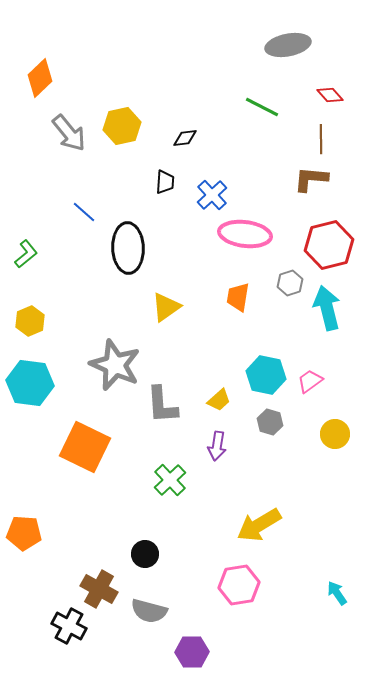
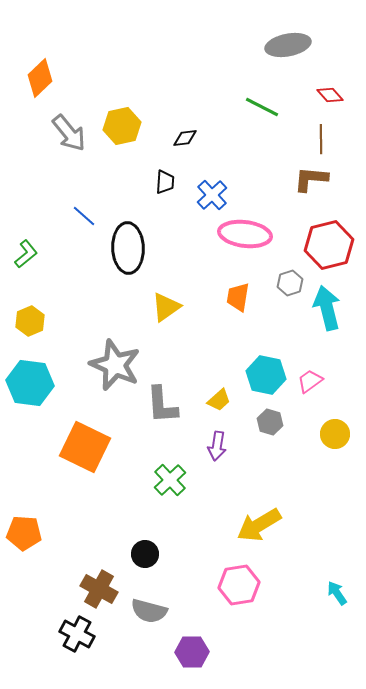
blue line at (84, 212): moved 4 px down
black cross at (69, 626): moved 8 px right, 8 px down
